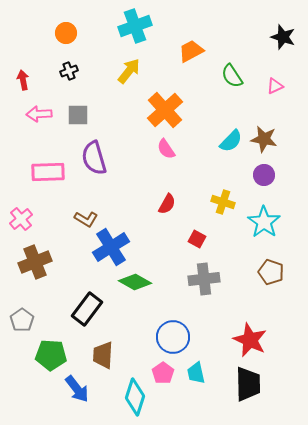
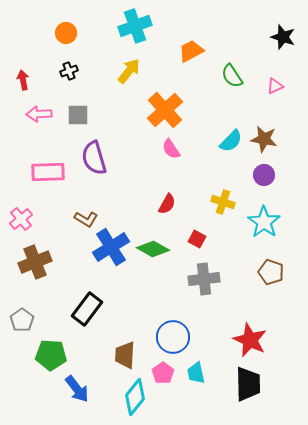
pink semicircle: moved 5 px right
green diamond: moved 18 px right, 33 px up
brown trapezoid: moved 22 px right
cyan diamond: rotated 21 degrees clockwise
